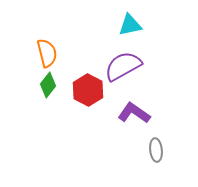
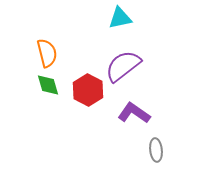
cyan triangle: moved 10 px left, 7 px up
purple semicircle: rotated 9 degrees counterclockwise
green diamond: rotated 55 degrees counterclockwise
